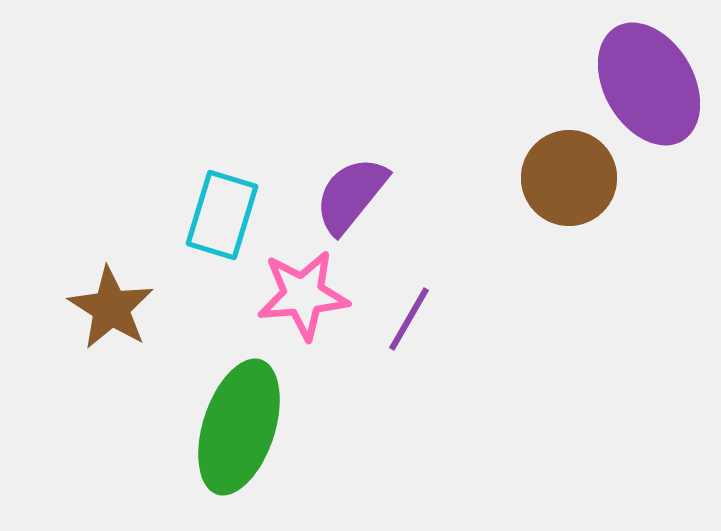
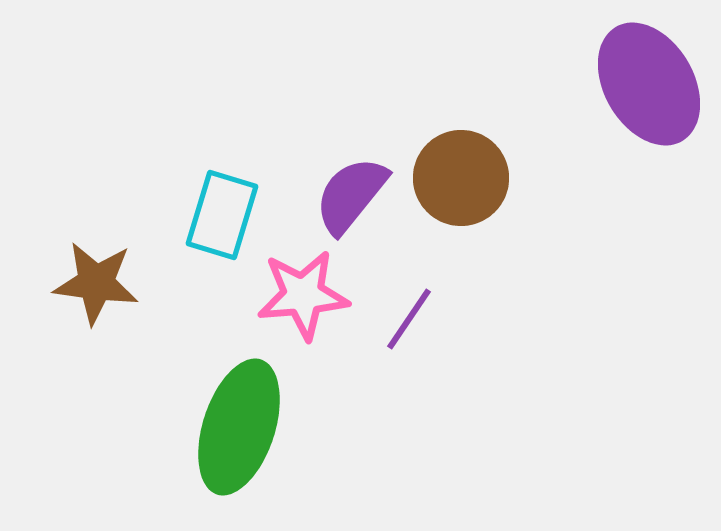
brown circle: moved 108 px left
brown star: moved 15 px left, 25 px up; rotated 24 degrees counterclockwise
purple line: rotated 4 degrees clockwise
